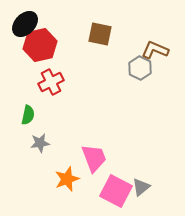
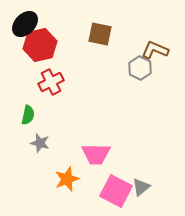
gray star: rotated 24 degrees clockwise
pink trapezoid: moved 2 px right, 4 px up; rotated 112 degrees clockwise
